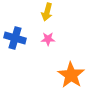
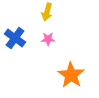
blue cross: rotated 20 degrees clockwise
